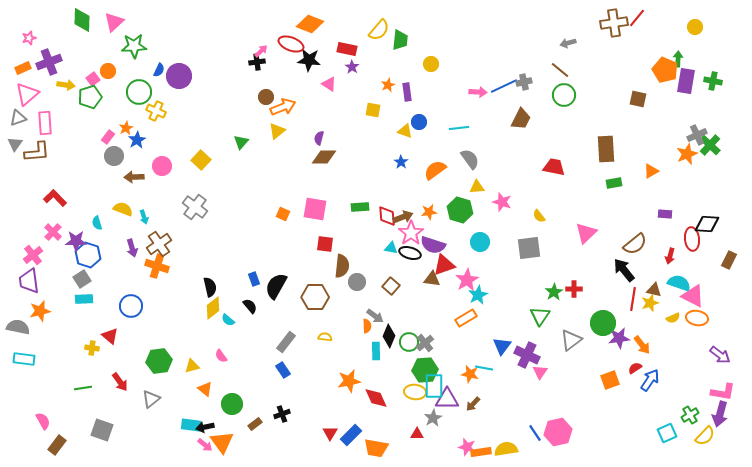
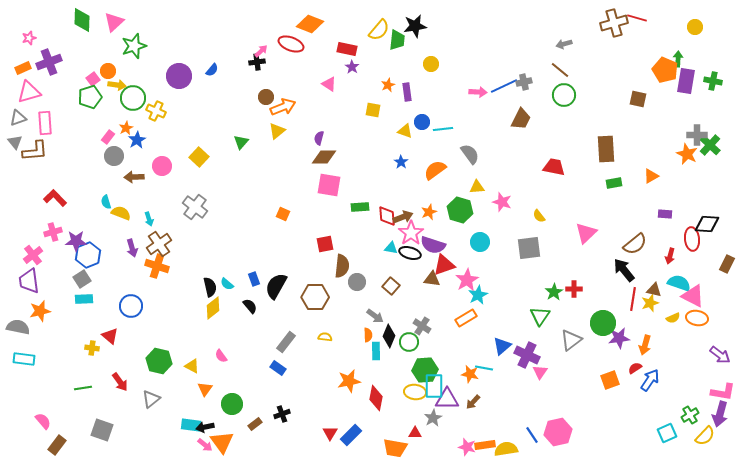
red line at (637, 18): rotated 66 degrees clockwise
brown cross at (614, 23): rotated 8 degrees counterclockwise
green trapezoid at (400, 40): moved 3 px left
gray arrow at (568, 43): moved 4 px left, 1 px down
green star at (134, 46): rotated 15 degrees counterclockwise
black star at (309, 60): moved 106 px right, 34 px up; rotated 15 degrees counterclockwise
blue semicircle at (159, 70): moved 53 px right; rotated 16 degrees clockwise
yellow arrow at (66, 85): moved 51 px right
green circle at (139, 92): moved 6 px left, 6 px down
pink triangle at (27, 94): moved 2 px right, 2 px up; rotated 25 degrees clockwise
blue circle at (419, 122): moved 3 px right
cyan line at (459, 128): moved 16 px left, 1 px down
gray cross at (697, 135): rotated 24 degrees clockwise
gray triangle at (15, 144): moved 2 px up; rotated 14 degrees counterclockwise
brown L-shape at (37, 152): moved 2 px left, 1 px up
orange star at (687, 154): rotated 25 degrees counterclockwise
gray semicircle at (470, 159): moved 5 px up
yellow square at (201, 160): moved 2 px left, 3 px up
orange triangle at (651, 171): moved 5 px down
yellow semicircle at (123, 209): moved 2 px left, 4 px down
pink square at (315, 209): moved 14 px right, 24 px up
orange star at (429, 212): rotated 14 degrees counterclockwise
cyan arrow at (144, 217): moved 5 px right, 2 px down
cyan semicircle at (97, 223): moved 9 px right, 21 px up
pink cross at (53, 232): rotated 30 degrees clockwise
red square at (325, 244): rotated 18 degrees counterclockwise
blue hexagon at (88, 255): rotated 20 degrees clockwise
brown rectangle at (729, 260): moved 2 px left, 4 px down
cyan semicircle at (228, 320): moved 1 px left, 36 px up
orange semicircle at (367, 326): moved 1 px right, 9 px down
gray cross at (425, 343): moved 3 px left, 17 px up; rotated 18 degrees counterclockwise
orange arrow at (642, 345): moved 3 px right; rotated 54 degrees clockwise
blue triangle at (502, 346): rotated 12 degrees clockwise
green hexagon at (159, 361): rotated 20 degrees clockwise
yellow triangle at (192, 366): rotated 42 degrees clockwise
blue rectangle at (283, 370): moved 5 px left, 2 px up; rotated 21 degrees counterclockwise
orange triangle at (205, 389): rotated 28 degrees clockwise
red diamond at (376, 398): rotated 35 degrees clockwise
brown arrow at (473, 404): moved 2 px up
pink semicircle at (43, 421): rotated 12 degrees counterclockwise
blue line at (535, 433): moved 3 px left, 2 px down
red triangle at (417, 434): moved 2 px left, 1 px up
orange trapezoid at (376, 448): moved 19 px right
orange rectangle at (481, 452): moved 4 px right, 7 px up
